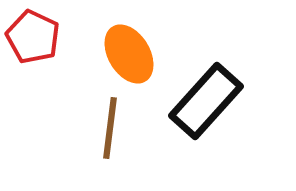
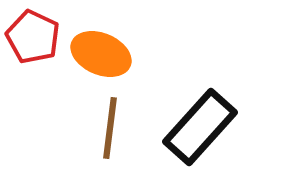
orange ellipse: moved 28 px left; rotated 36 degrees counterclockwise
black rectangle: moved 6 px left, 26 px down
